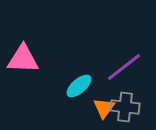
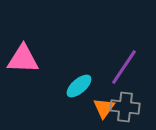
purple line: rotated 18 degrees counterclockwise
